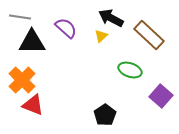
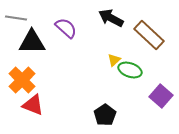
gray line: moved 4 px left, 1 px down
yellow triangle: moved 13 px right, 24 px down
